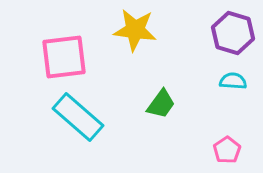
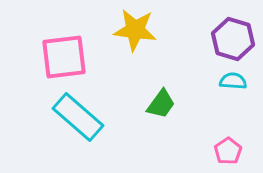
purple hexagon: moved 6 px down
pink pentagon: moved 1 px right, 1 px down
